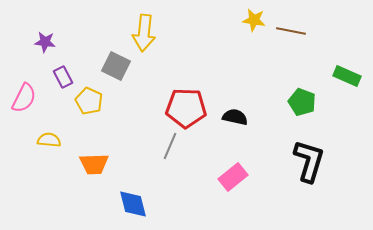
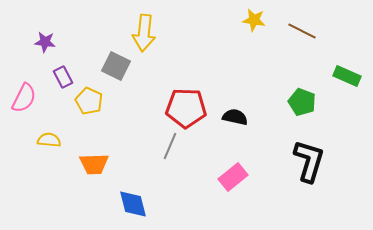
brown line: moved 11 px right; rotated 16 degrees clockwise
